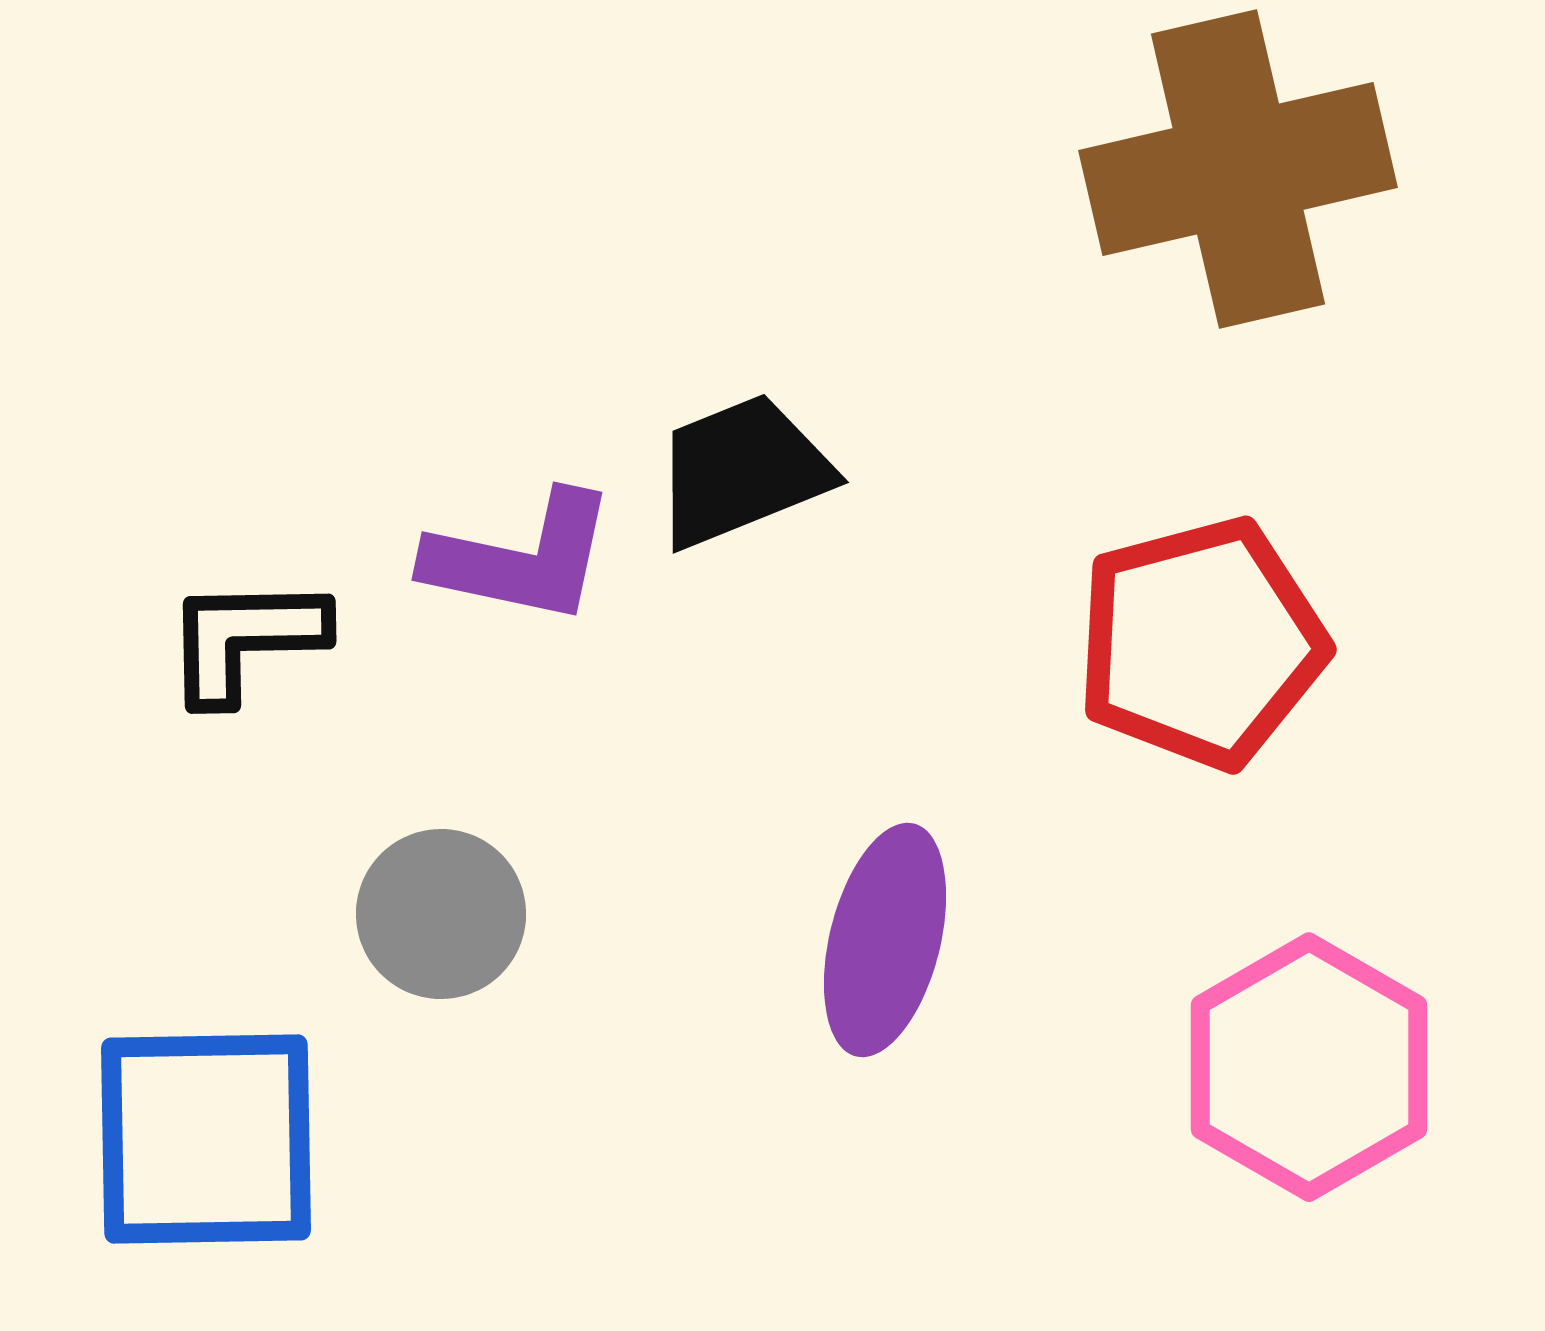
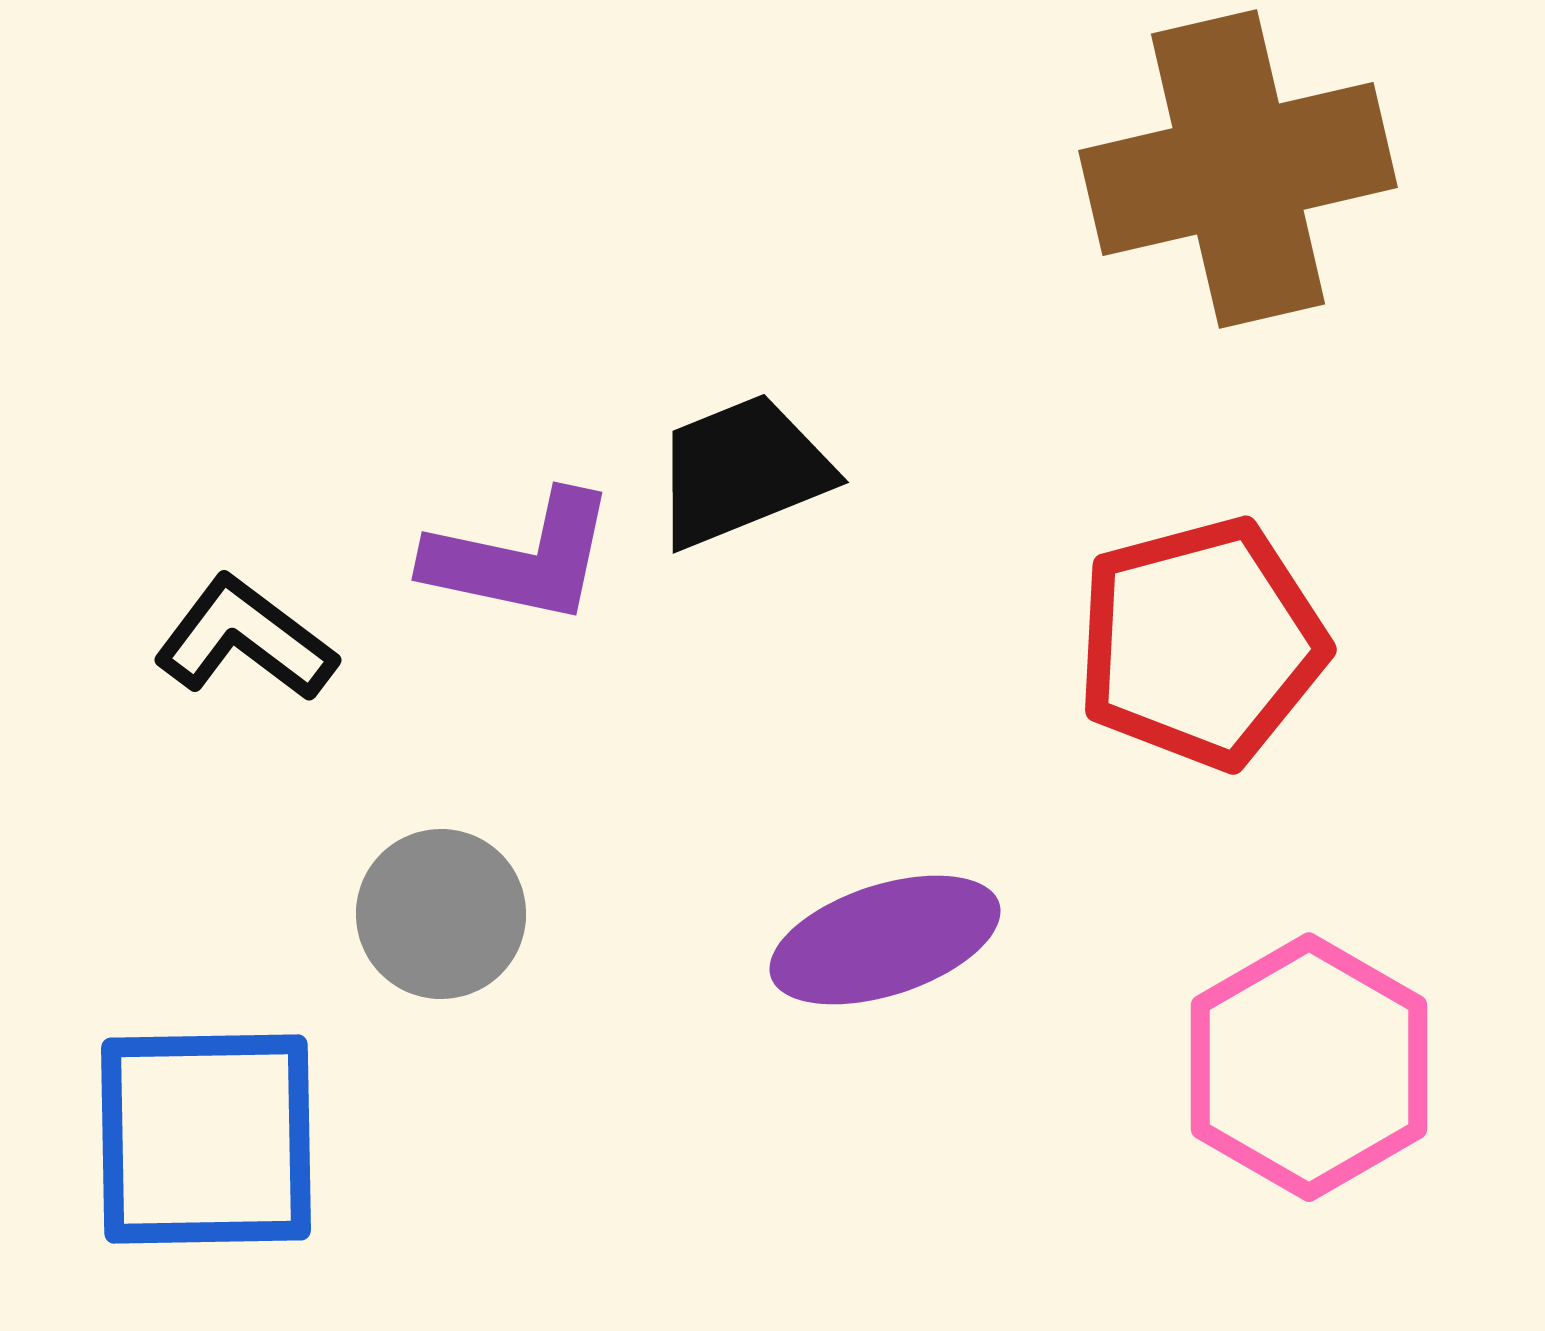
black L-shape: rotated 38 degrees clockwise
purple ellipse: rotated 58 degrees clockwise
